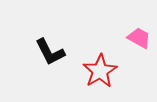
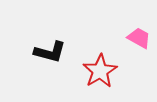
black L-shape: rotated 48 degrees counterclockwise
